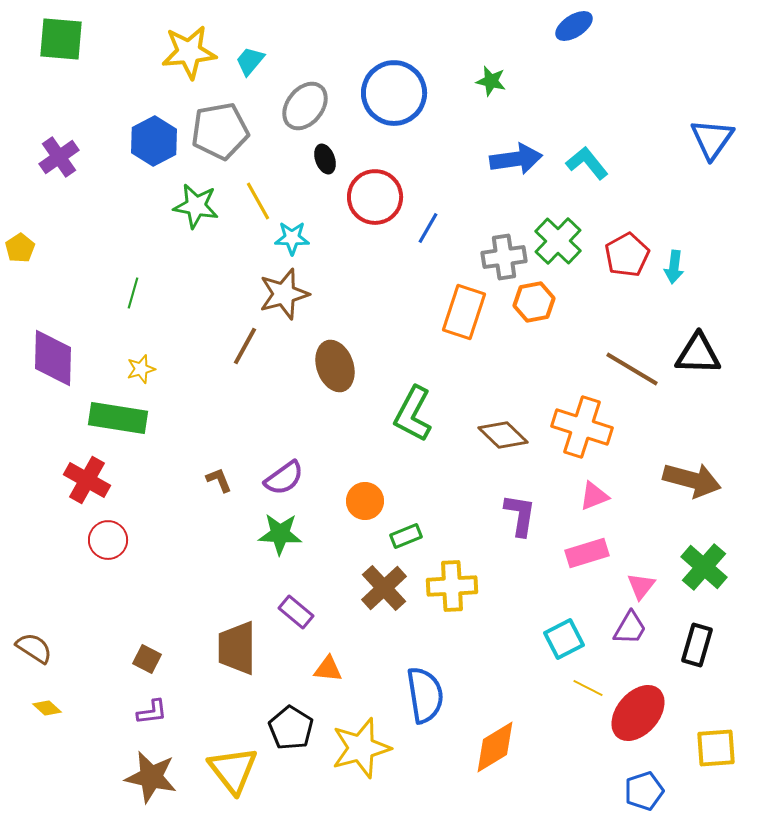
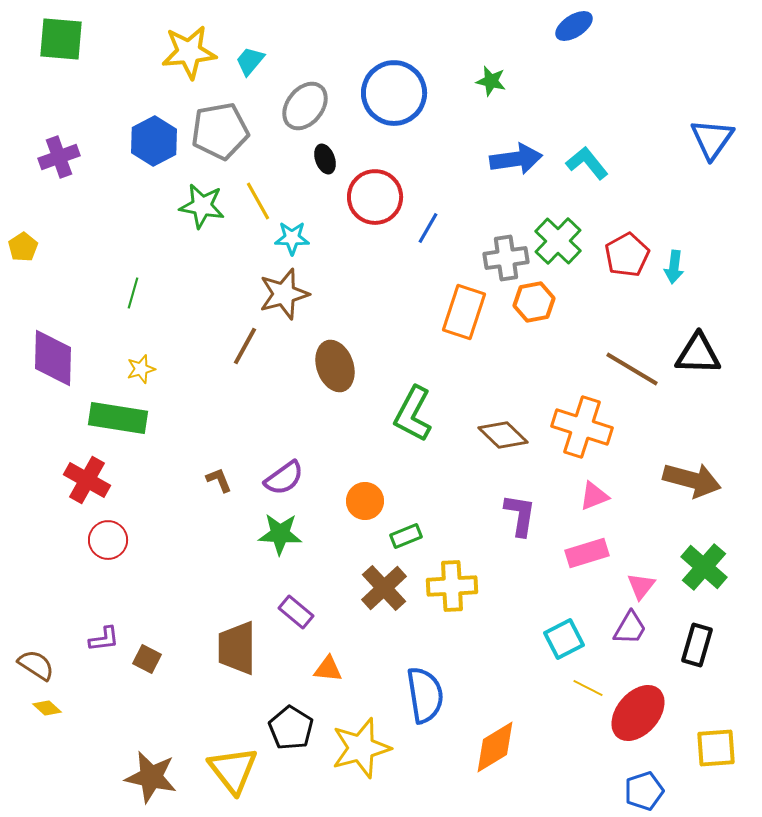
purple cross at (59, 157): rotated 15 degrees clockwise
green star at (196, 206): moved 6 px right
yellow pentagon at (20, 248): moved 3 px right, 1 px up
gray cross at (504, 257): moved 2 px right, 1 px down
brown semicircle at (34, 648): moved 2 px right, 17 px down
purple L-shape at (152, 712): moved 48 px left, 73 px up
